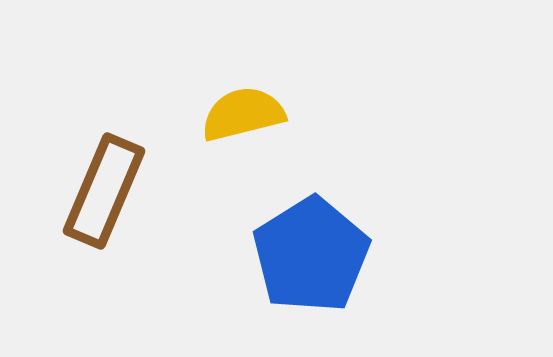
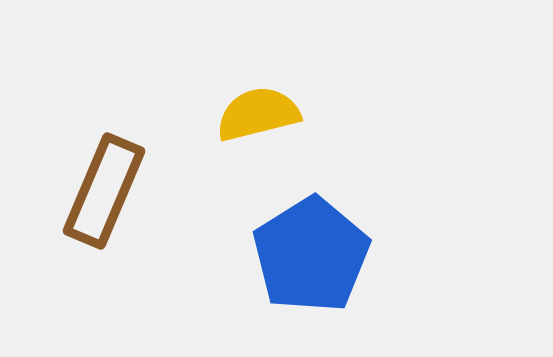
yellow semicircle: moved 15 px right
